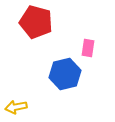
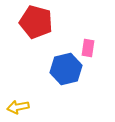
blue hexagon: moved 1 px right, 5 px up
yellow arrow: moved 2 px right
